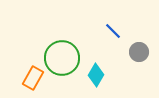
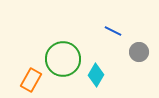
blue line: rotated 18 degrees counterclockwise
green circle: moved 1 px right, 1 px down
orange rectangle: moved 2 px left, 2 px down
